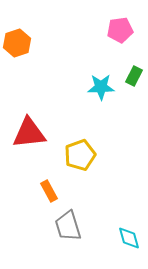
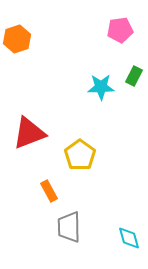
orange hexagon: moved 4 px up
red triangle: rotated 15 degrees counterclockwise
yellow pentagon: rotated 16 degrees counterclockwise
gray trapezoid: moved 1 px right, 1 px down; rotated 16 degrees clockwise
